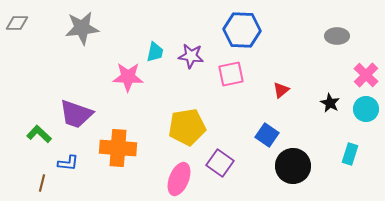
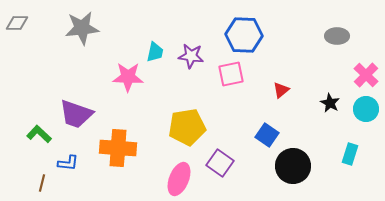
blue hexagon: moved 2 px right, 5 px down
